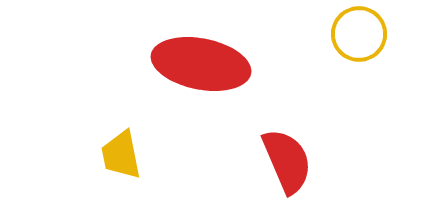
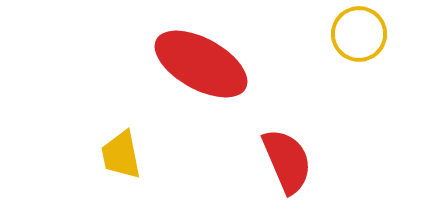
red ellipse: rotated 18 degrees clockwise
